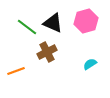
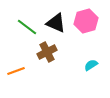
black triangle: moved 3 px right
cyan semicircle: moved 1 px right, 1 px down
